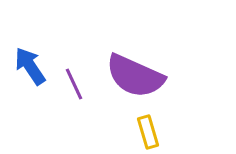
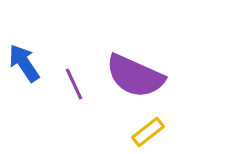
blue arrow: moved 6 px left, 3 px up
yellow rectangle: rotated 68 degrees clockwise
